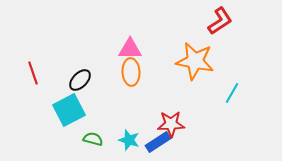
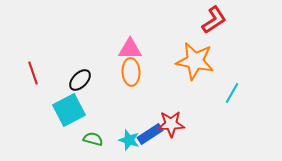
red L-shape: moved 6 px left, 1 px up
blue rectangle: moved 8 px left, 8 px up
